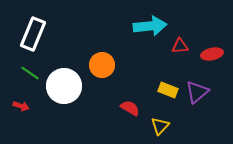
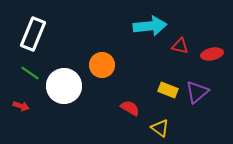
red triangle: rotated 18 degrees clockwise
yellow triangle: moved 2 px down; rotated 36 degrees counterclockwise
